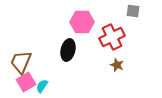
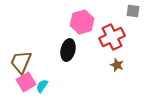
pink hexagon: rotated 15 degrees counterclockwise
